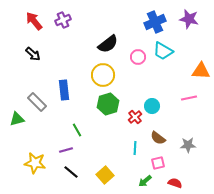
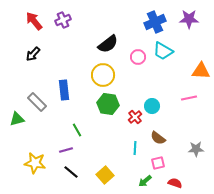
purple star: rotated 12 degrees counterclockwise
black arrow: rotated 91 degrees clockwise
green hexagon: rotated 25 degrees clockwise
gray star: moved 8 px right, 4 px down
